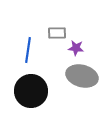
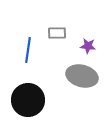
purple star: moved 12 px right, 2 px up
black circle: moved 3 px left, 9 px down
